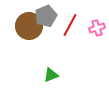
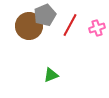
gray pentagon: moved 1 px left, 1 px up
